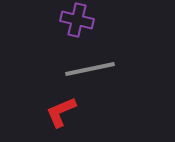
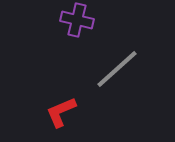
gray line: moved 27 px right; rotated 30 degrees counterclockwise
